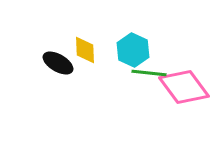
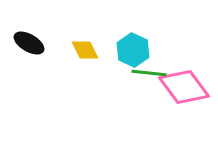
yellow diamond: rotated 24 degrees counterclockwise
black ellipse: moved 29 px left, 20 px up
